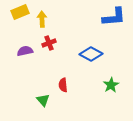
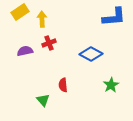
yellow rectangle: rotated 12 degrees counterclockwise
